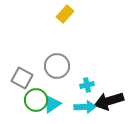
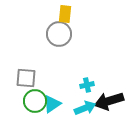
yellow rectangle: rotated 36 degrees counterclockwise
gray circle: moved 2 px right, 32 px up
gray square: moved 4 px right; rotated 25 degrees counterclockwise
green circle: moved 1 px left, 1 px down
cyan arrow: moved 1 px down; rotated 20 degrees counterclockwise
